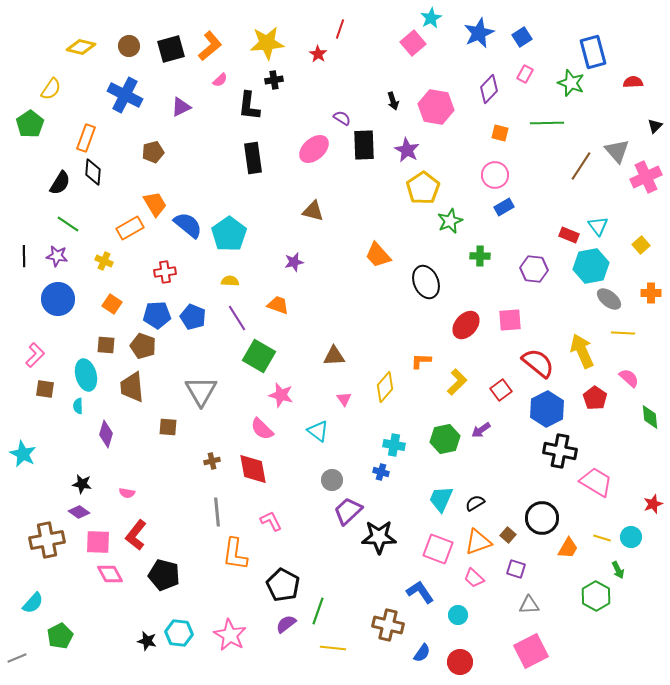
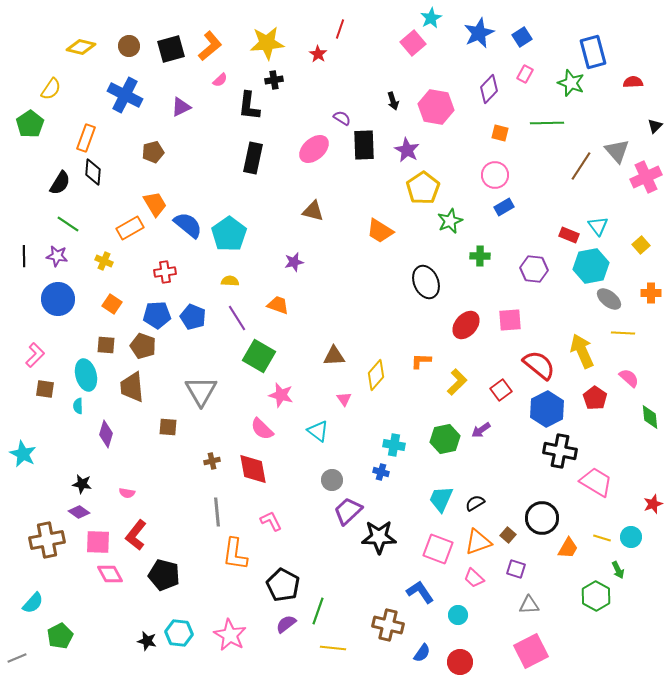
black rectangle at (253, 158): rotated 20 degrees clockwise
orange trapezoid at (378, 255): moved 2 px right, 24 px up; rotated 16 degrees counterclockwise
red semicircle at (538, 363): moved 1 px right, 2 px down
yellow diamond at (385, 387): moved 9 px left, 12 px up
